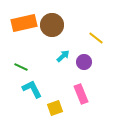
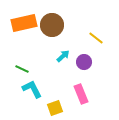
green line: moved 1 px right, 2 px down
